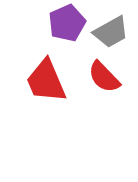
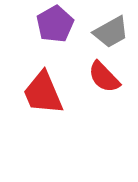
purple pentagon: moved 12 px left, 1 px down; rotated 6 degrees counterclockwise
red trapezoid: moved 3 px left, 12 px down
